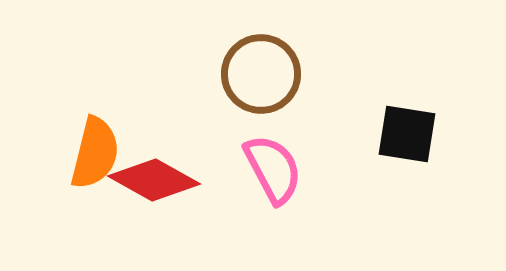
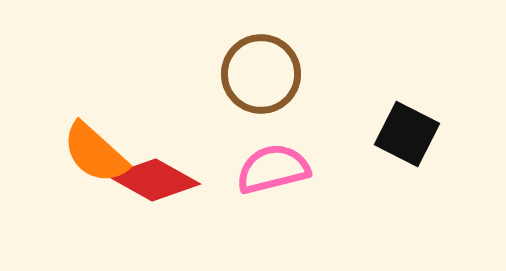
black square: rotated 18 degrees clockwise
orange semicircle: rotated 118 degrees clockwise
pink semicircle: rotated 76 degrees counterclockwise
